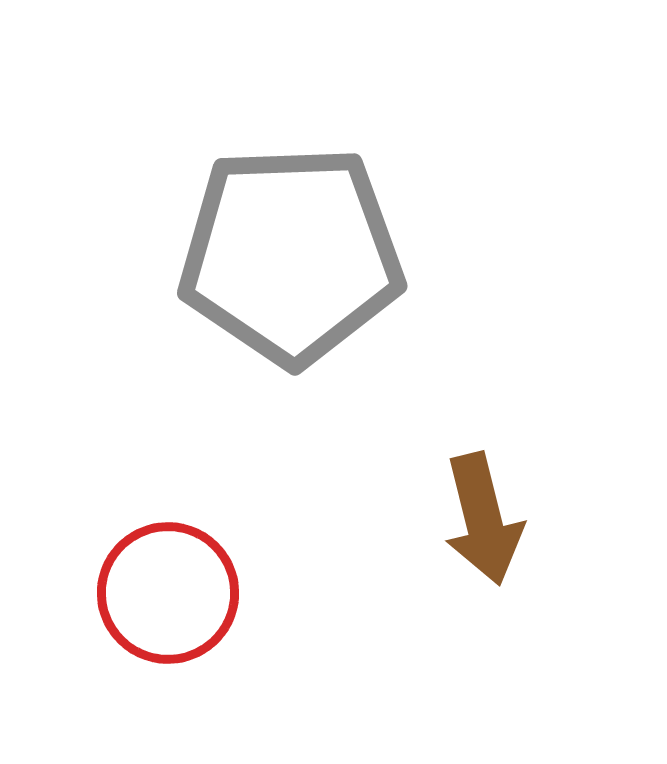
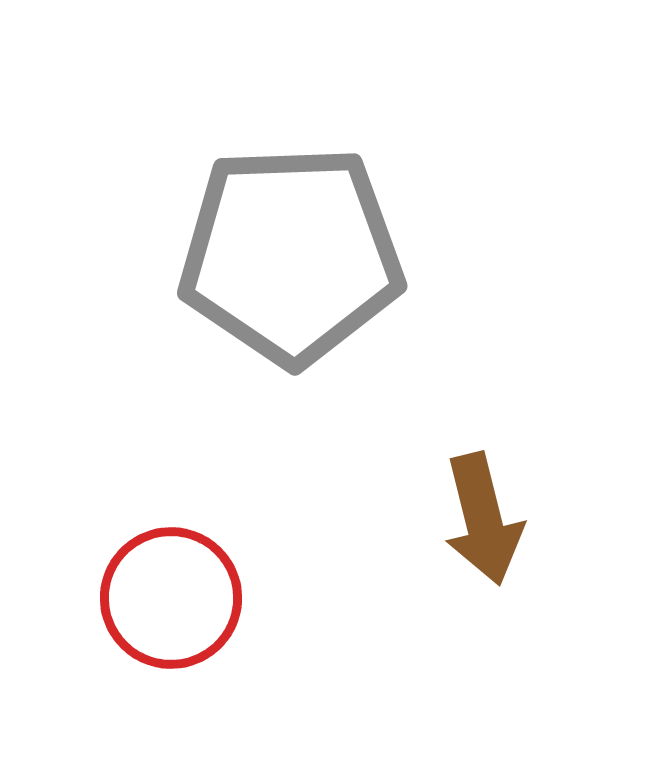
red circle: moved 3 px right, 5 px down
